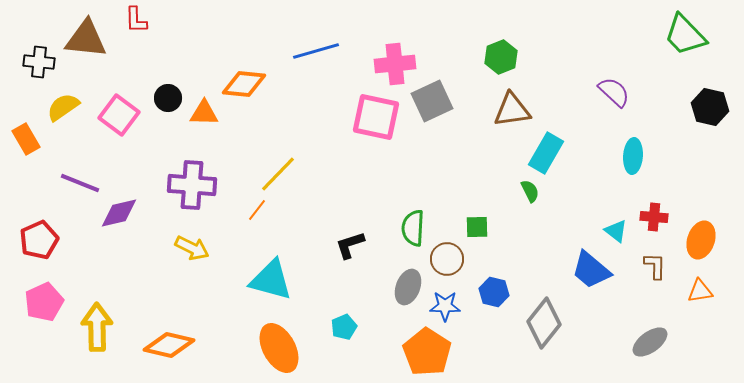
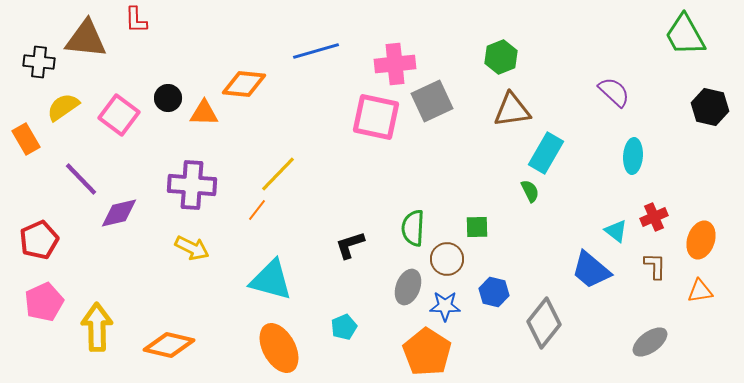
green trapezoid at (685, 35): rotated 15 degrees clockwise
purple line at (80, 183): moved 1 px right, 4 px up; rotated 24 degrees clockwise
red cross at (654, 217): rotated 28 degrees counterclockwise
